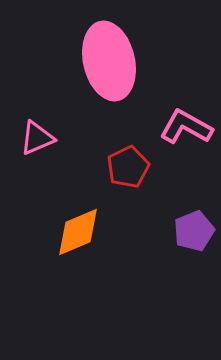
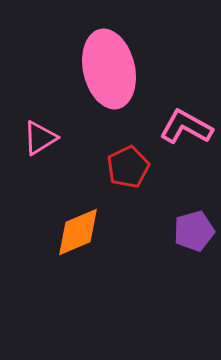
pink ellipse: moved 8 px down
pink triangle: moved 3 px right; rotated 9 degrees counterclockwise
purple pentagon: rotated 6 degrees clockwise
